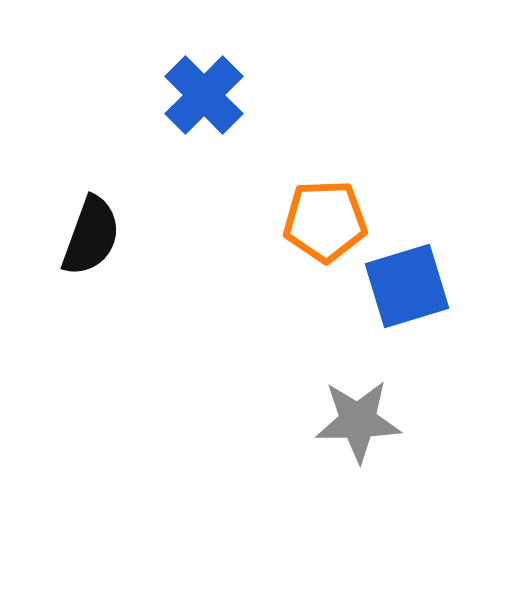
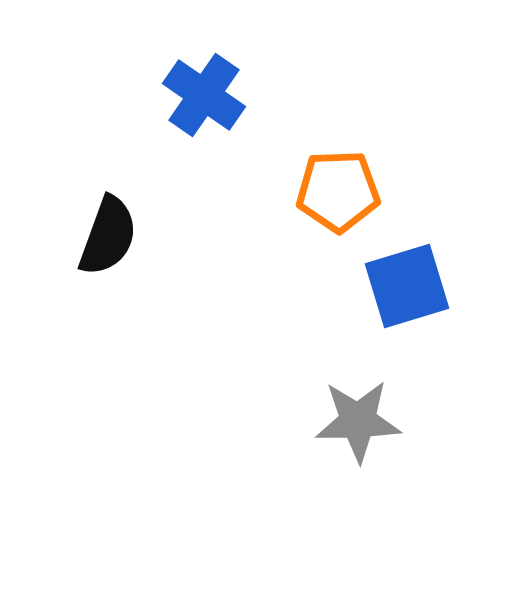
blue cross: rotated 10 degrees counterclockwise
orange pentagon: moved 13 px right, 30 px up
black semicircle: moved 17 px right
